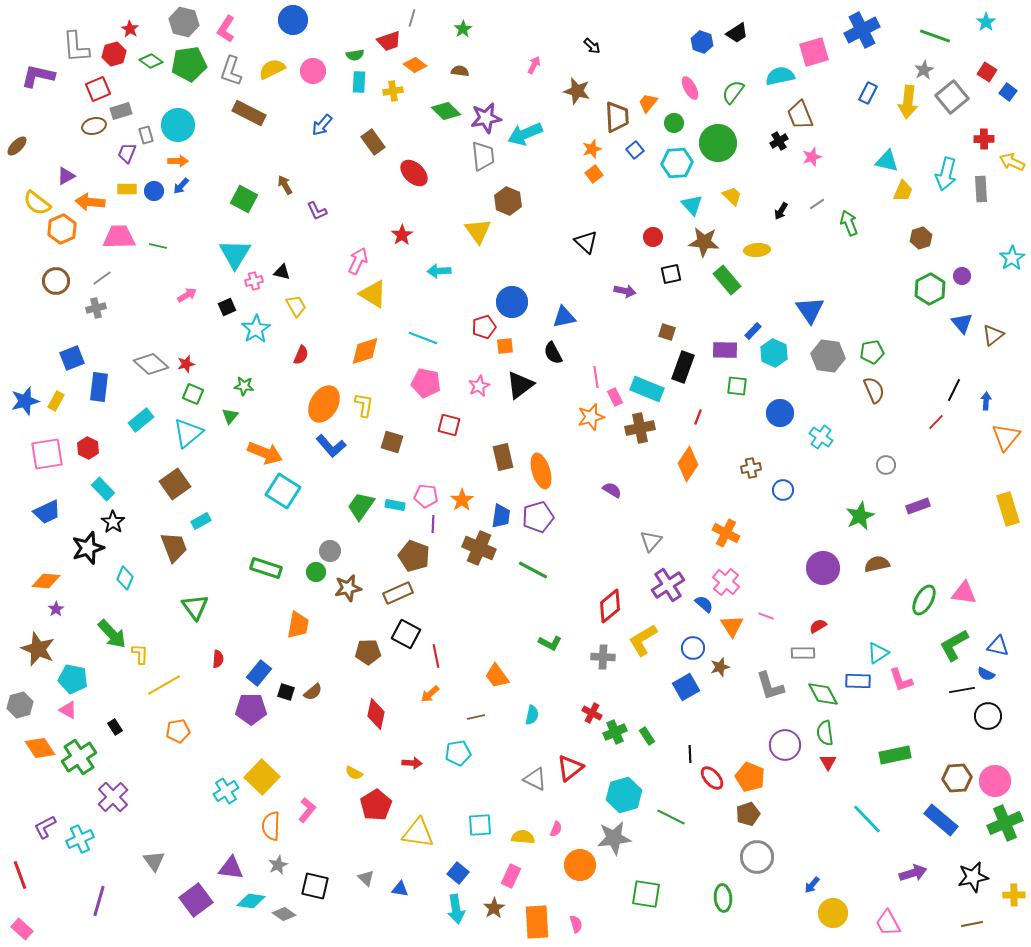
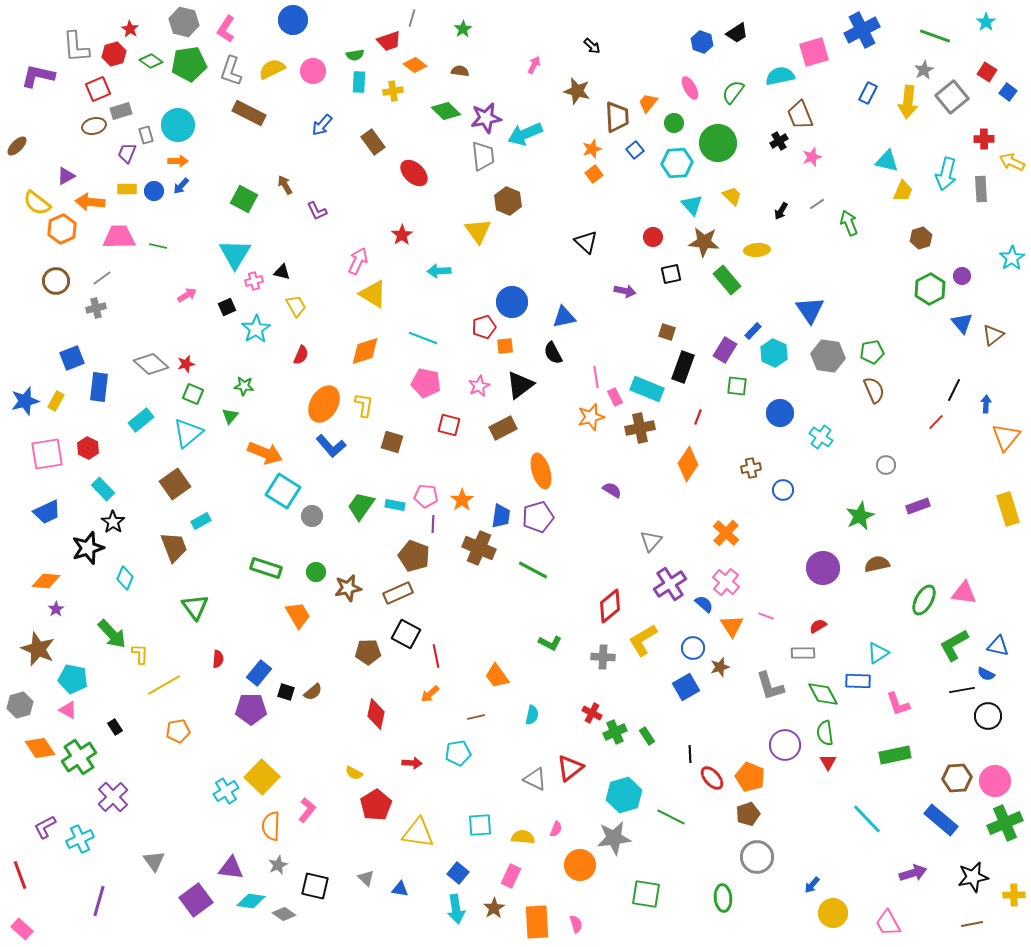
purple rectangle at (725, 350): rotated 60 degrees counterclockwise
blue arrow at (986, 401): moved 3 px down
brown rectangle at (503, 457): moved 29 px up; rotated 76 degrees clockwise
orange cross at (726, 533): rotated 16 degrees clockwise
gray circle at (330, 551): moved 18 px left, 35 px up
purple cross at (668, 585): moved 2 px right, 1 px up
orange trapezoid at (298, 625): moved 10 px up; rotated 40 degrees counterclockwise
pink L-shape at (901, 680): moved 3 px left, 24 px down
